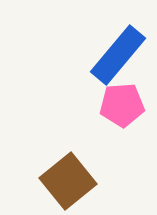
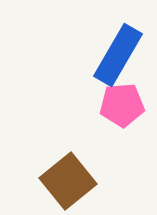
blue rectangle: rotated 10 degrees counterclockwise
